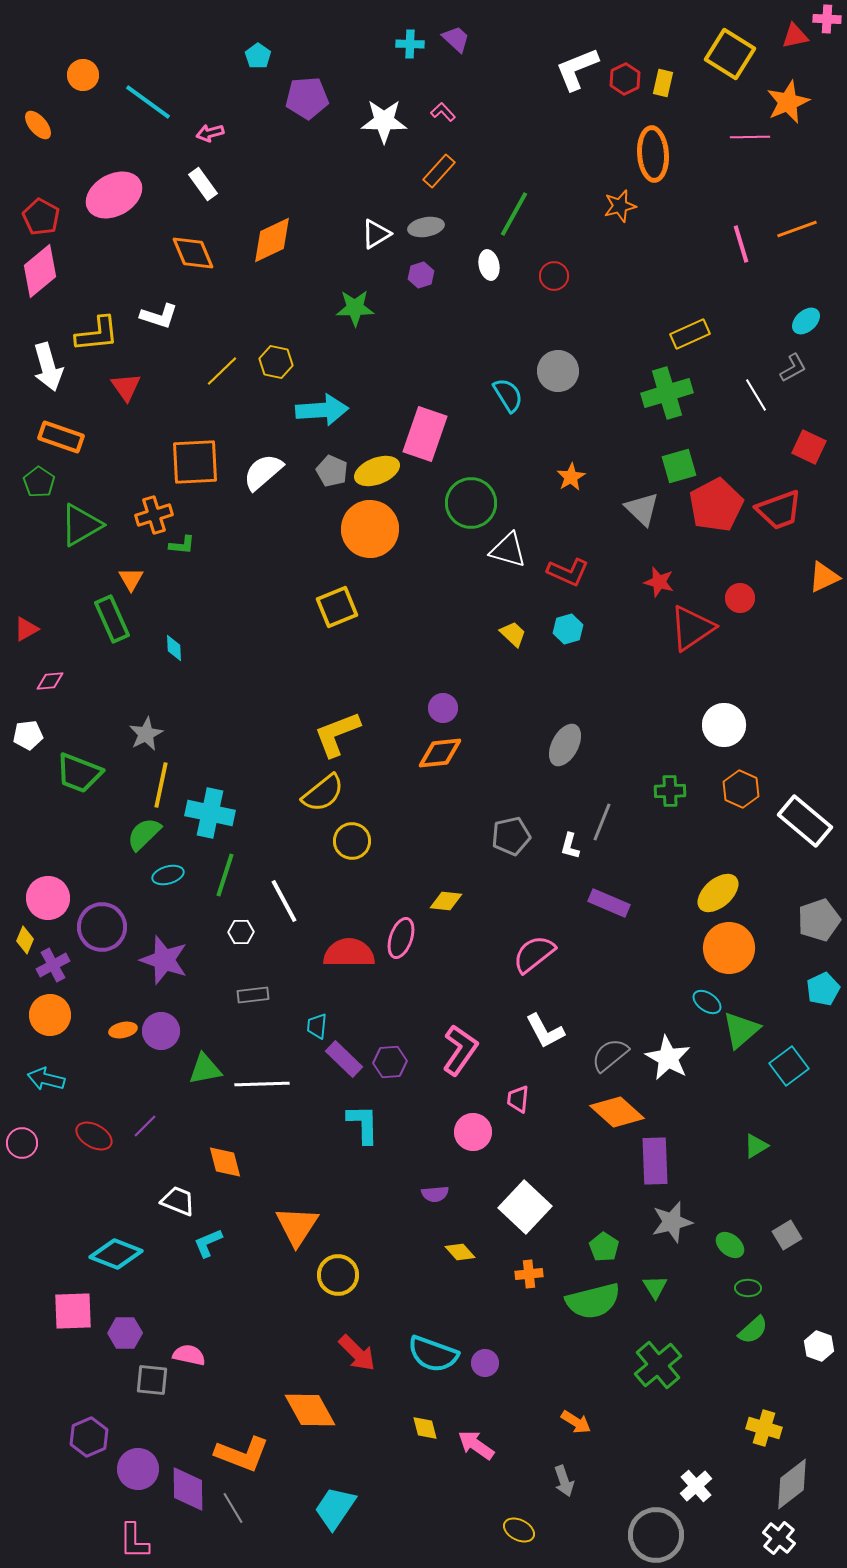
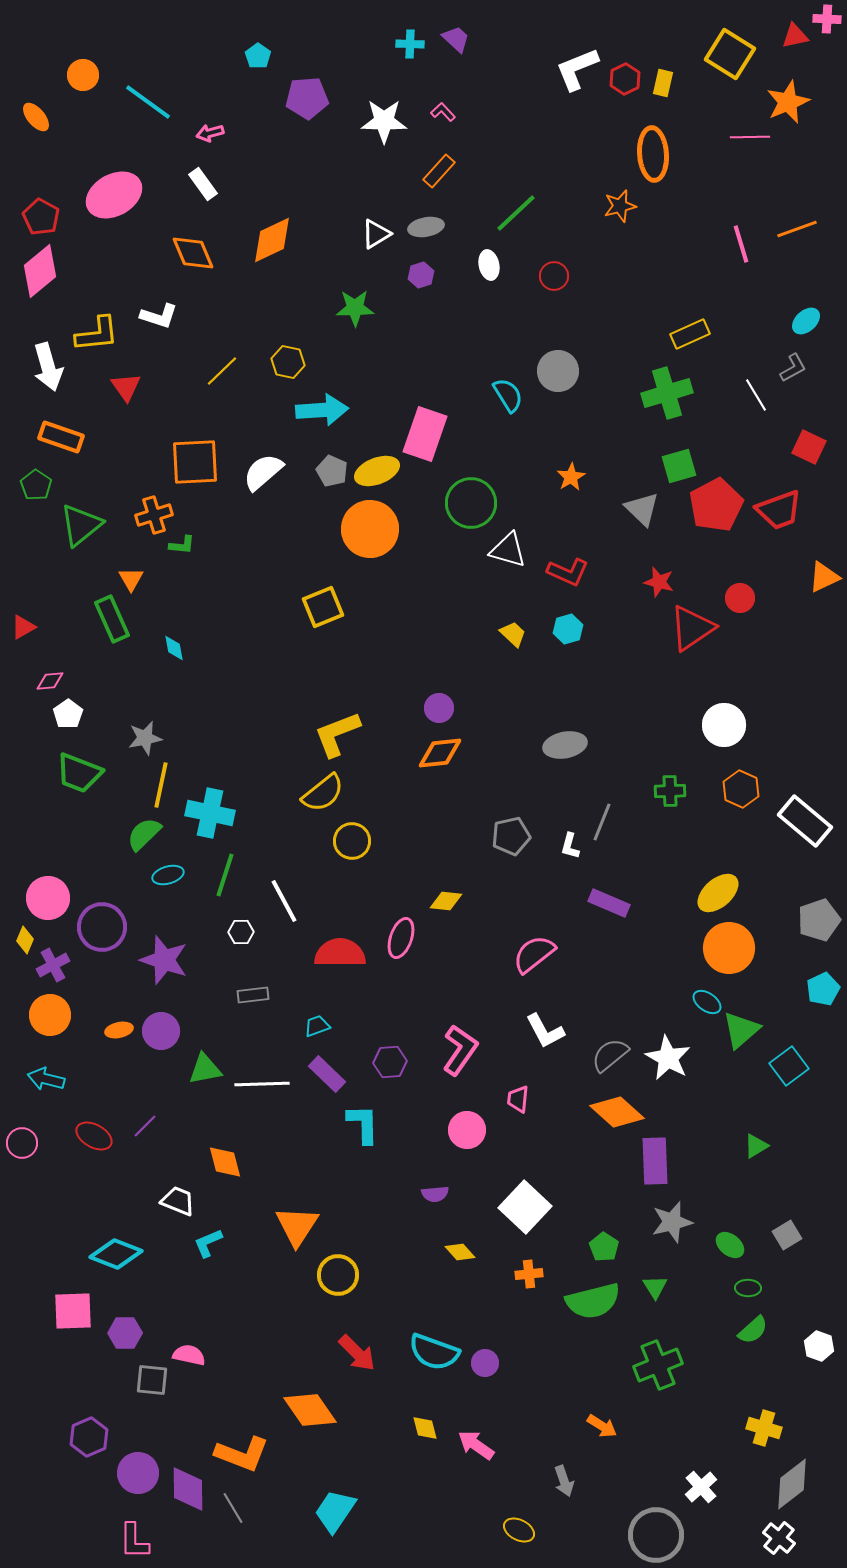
orange ellipse at (38, 125): moved 2 px left, 8 px up
green line at (514, 214): moved 2 px right, 1 px up; rotated 18 degrees clockwise
yellow hexagon at (276, 362): moved 12 px right
green pentagon at (39, 482): moved 3 px left, 3 px down
green triangle at (81, 525): rotated 9 degrees counterclockwise
yellow square at (337, 607): moved 14 px left
red triangle at (26, 629): moved 3 px left, 2 px up
cyan diamond at (174, 648): rotated 8 degrees counterclockwise
purple circle at (443, 708): moved 4 px left
gray star at (146, 734): moved 1 px left, 4 px down; rotated 16 degrees clockwise
white pentagon at (28, 735): moved 40 px right, 21 px up; rotated 28 degrees counterclockwise
gray ellipse at (565, 745): rotated 51 degrees clockwise
red semicircle at (349, 953): moved 9 px left
cyan trapezoid at (317, 1026): rotated 64 degrees clockwise
orange ellipse at (123, 1030): moved 4 px left
purple rectangle at (344, 1059): moved 17 px left, 15 px down
pink circle at (473, 1132): moved 6 px left, 2 px up
cyan semicircle at (433, 1354): moved 1 px right, 2 px up
green cross at (658, 1365): rotated 18 degrees clockwise
orange diamond at (310, 1410): rotated 6 degrees counterclockwise
orange arrow at (576, 1422): moved 26 px right, 4 px down
purple circle at (138, 1469): moved 4 px down
white cross at (696, 1486): moved 5 px right, 1 px down
cyan trapezoid at (335, 1508): moved 3 px down
